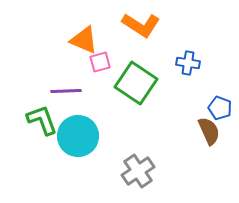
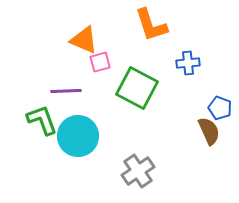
orange L-shape: moved 10 px right; rotated 39 degrees clockwise
blue cross: rotated 15 degrees counterclockwise
green square: moved 1 px right, 5 px down; rotated 6 degrees counterclockwise
